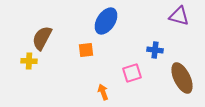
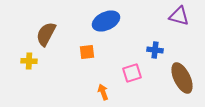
blue ellipse: rotated 32 degrees clockwise
brown semicircle: moved 4 px right, 4 px up
orange square: moved 1 px right, 2 px down
